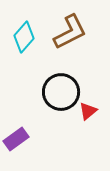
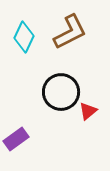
cyan diamond: rotated 16 degrees counterclockwise
